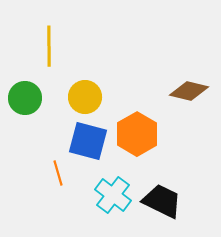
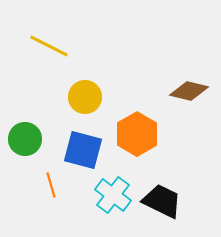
yellow line: rotated 63 degrees counterclockwise
green circle: moved 41 px down
blue square: moved 5 px left, 9 px down
orange line: moved 7 px left, 12 px down
